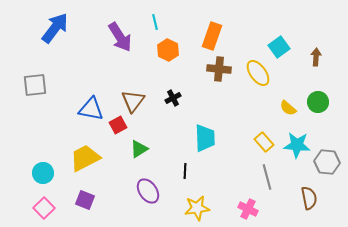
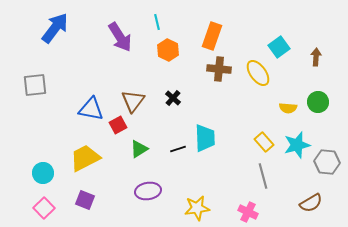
cyan line: moved 2 px right
black cross: rotated 21 degrees counterclockwise
yellow semicircle: rotated 36 degrees counterclockwise
cyan star: rotated 20 degrees counterclockwise
black line: moved 7 px left, 22 px up; rotated 70 degrees clockwise
gray line: moved 4 px left, 1 px up
purple ellipse: rotated 65 degrees counterclockwise
brown semicircle: moved 2 px right, 5 px down; rotated 70 degrees clockwise
pink cross: moved 3 px down
